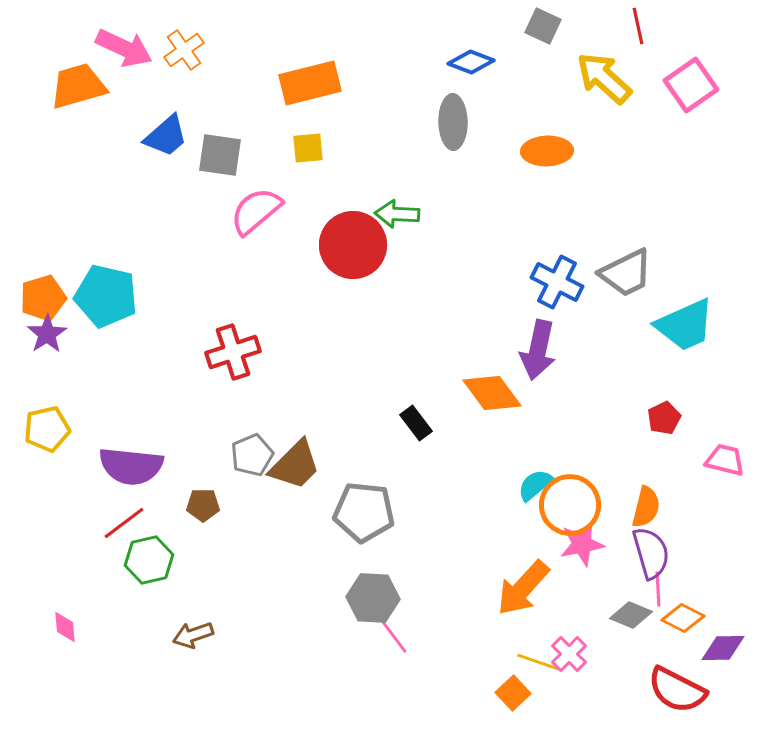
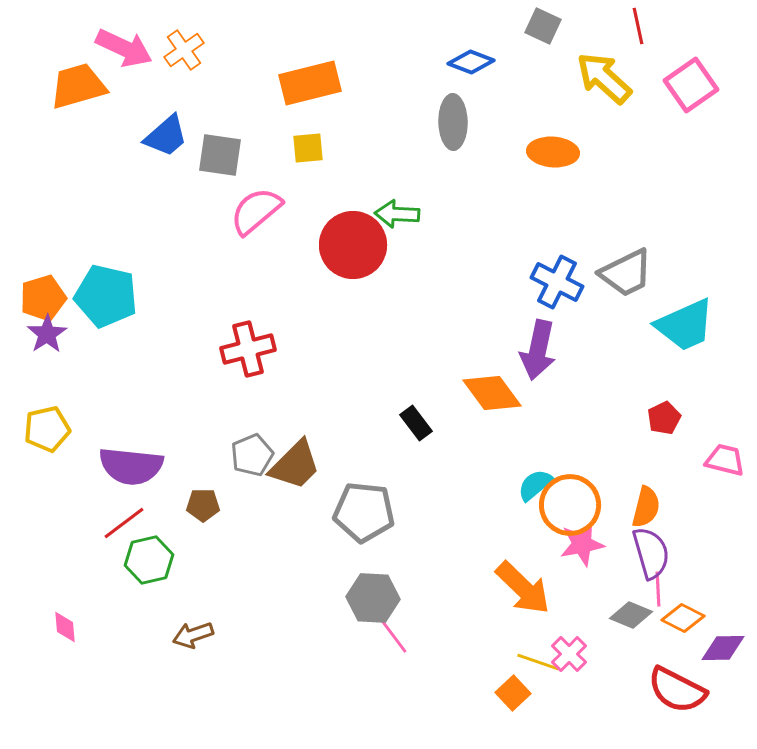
orange ellipse at (547, 151): moved 6 px right, 1 px down; rotated 6 degrees clockwise
red cross at (233, 352): moved 15 px right, 3 px up; rotated 4 degrees clockwise
orange arrow at (523, 588): rotated 88 degrees counterclockwise
